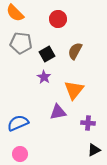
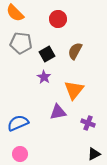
purple cross: rotated 16 degrees clockwise
black triangle: moved 4 px down
